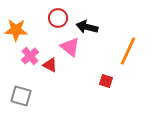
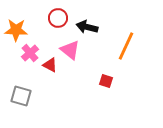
pink triangle: moved 3 px down
orange line: moved 2 px left, 5 px up
pink cross: moved 3 px up
